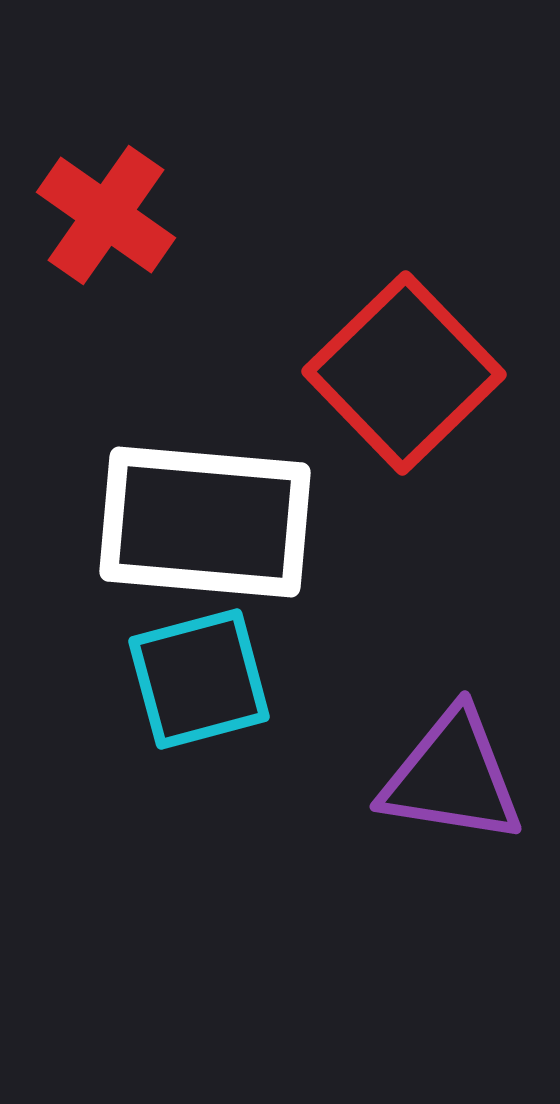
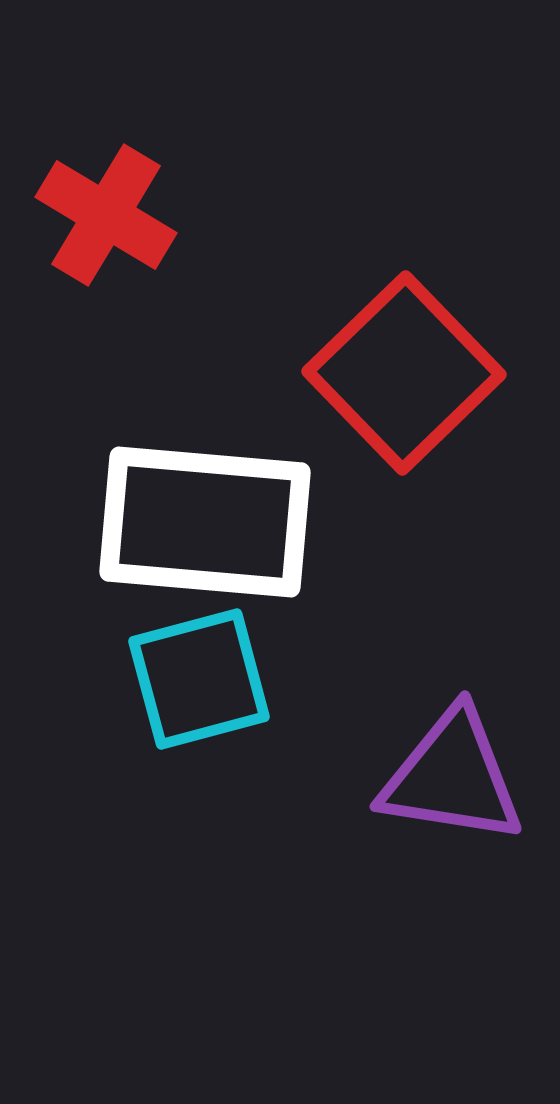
red cross: rotated 4 degrees counterclockwise
